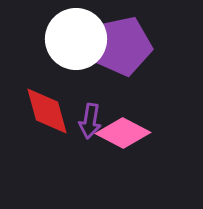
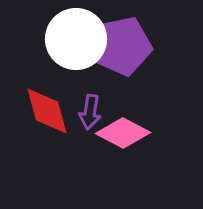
purple arrow: moved 9 px up
